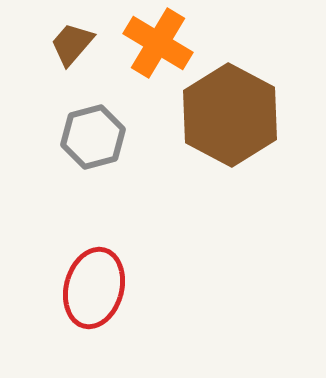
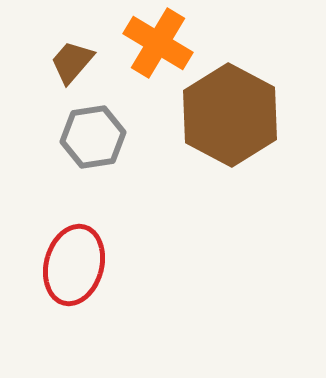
brown trapezoid: moved 18 px down
gray hexagon: rotated 6 degrees clockwise
red ellipse: moved 20 px left, 23 px up
